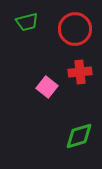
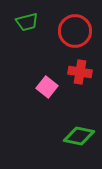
red circle: moved 2 px down
red cross: rotated 15 degrees clockwise
green diamond: rotated 28 degrees clockwise
